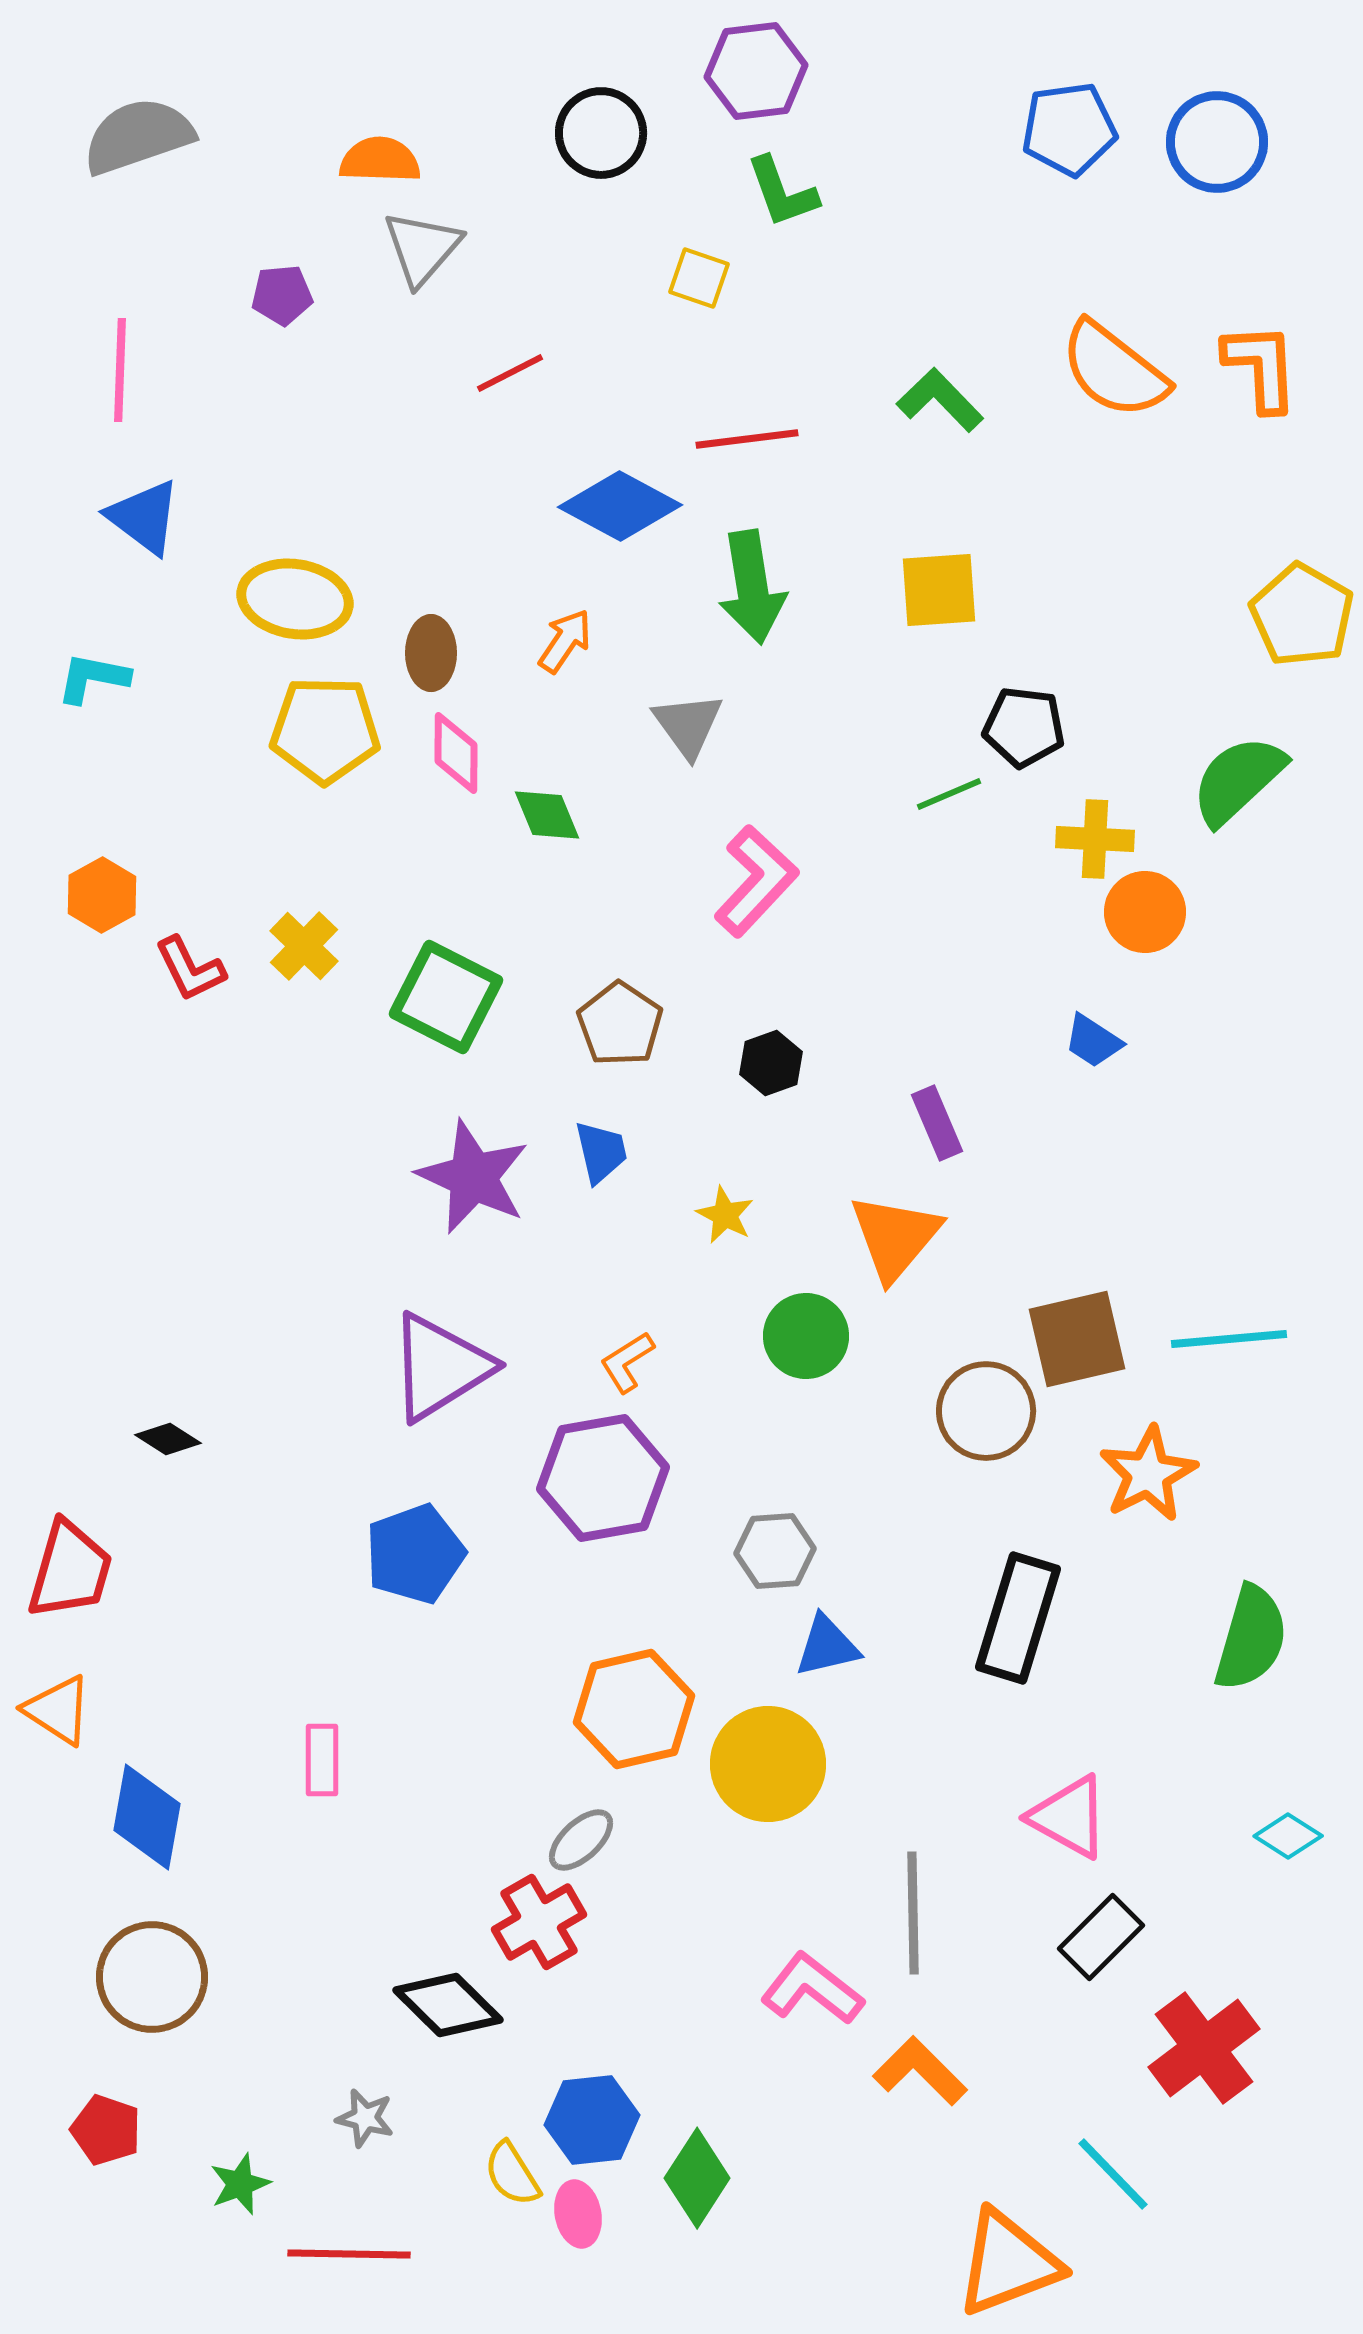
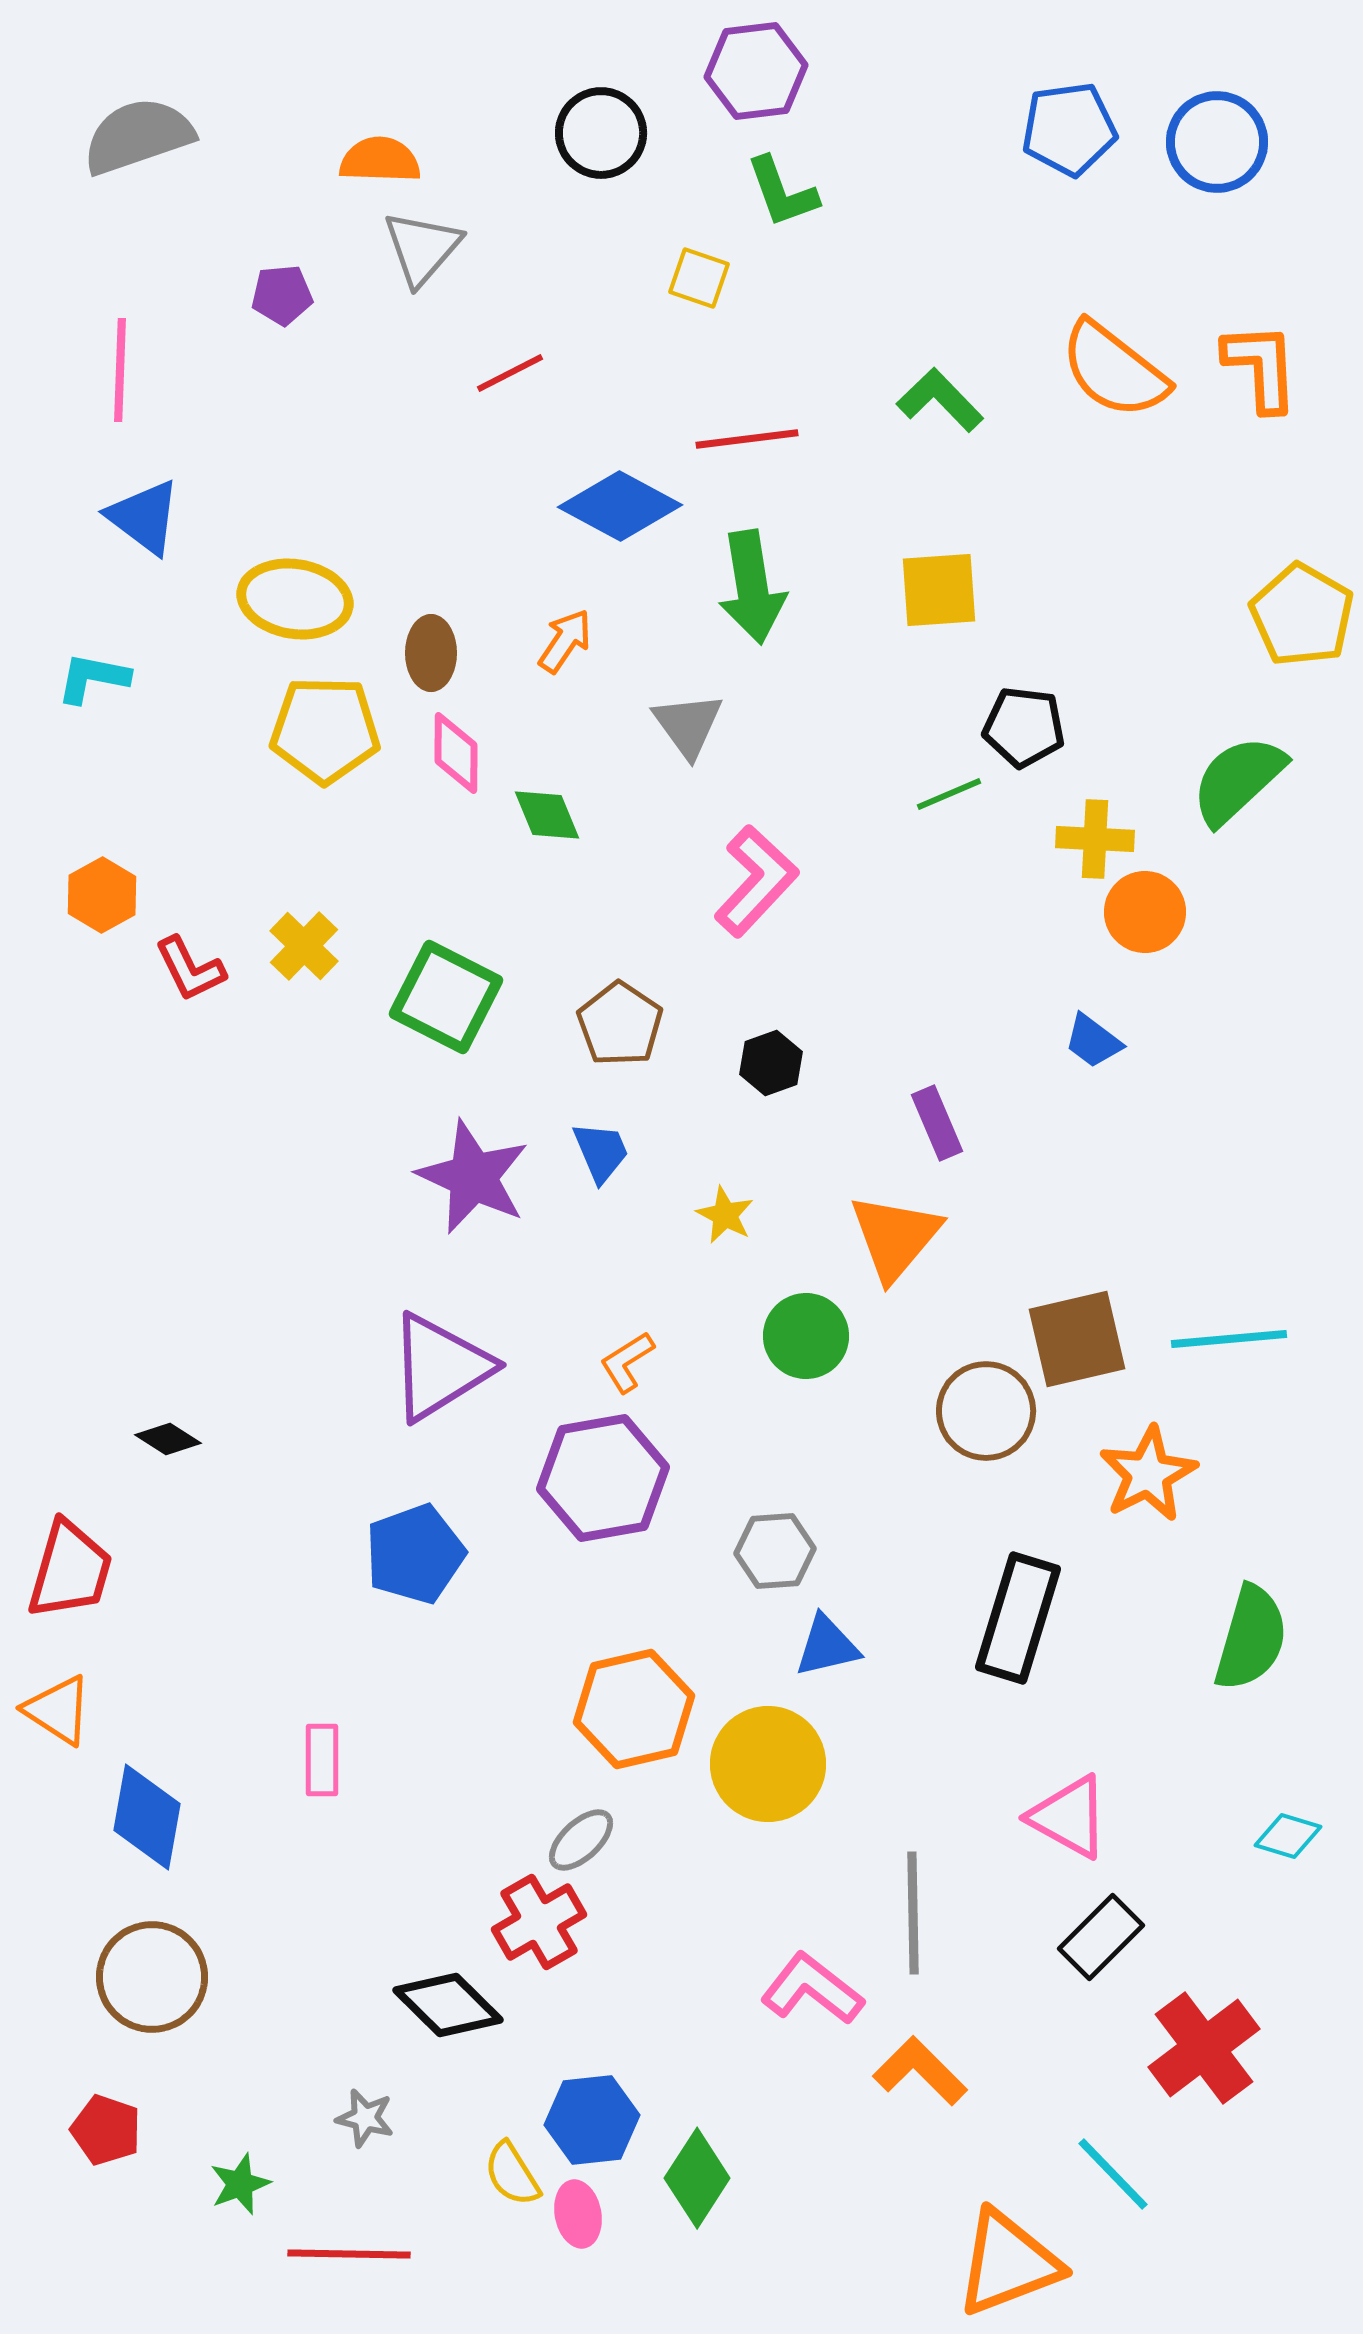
blue trapezoid at (1093, 1041): rotated 4 degrees clockwise
blue trapezoid at (601, 1152): rotated 10 degrees counterclockwise
cyan diamond at (1288, 1836): rotated 16 degrees counterclockwise
